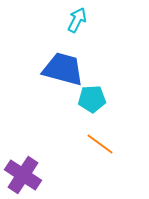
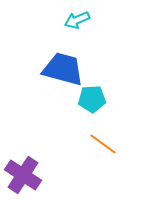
cyan arrow: rotated 140 degrees counterclockwise
orange line: moved 3 px right
